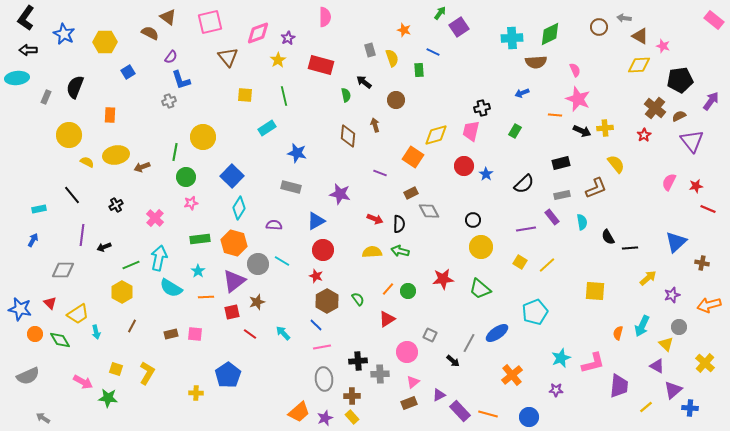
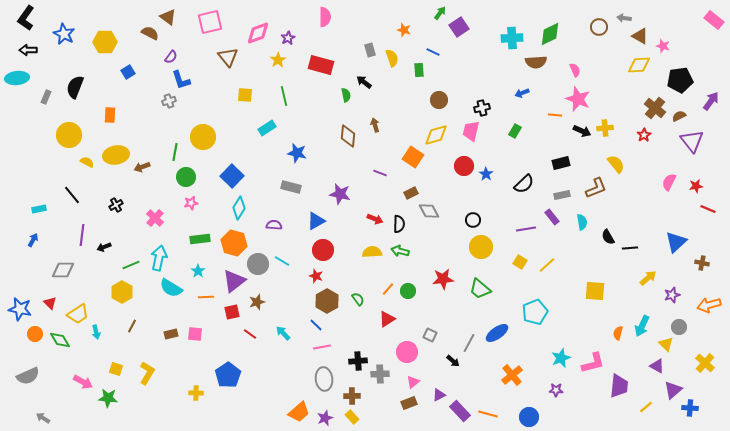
brown circle at (396, 100): moved 43 px right
